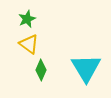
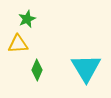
yellow triangle: moved 11 px left; rotated 40 degrees counterclockwise
green diamond: moved 4 px left
